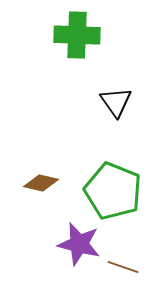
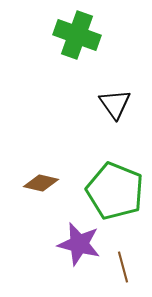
green cross: rotated 18 degrees clockwise
black triangle: moved 1 px left, 2 px down
green pentagon: moved 2 px right
brown line: rotated 56 degrees clockwise
